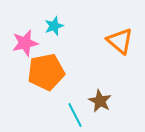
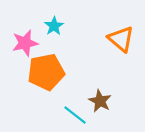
cyan star: rotated 12 degrees counterclockwise
orange triangle: moved 1 px right, 2 px up
cyan line: rotated 25 degrees counterclockwise
